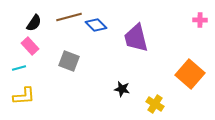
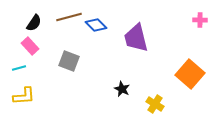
black star: rotated 14 degrees clockwise
